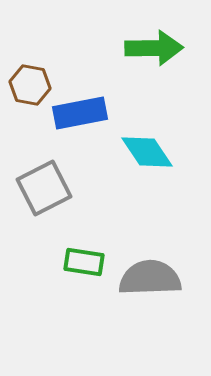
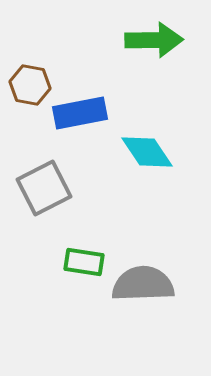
green arrow: moved 8 px up
gray semicircle: moved 7 px left, 6 px down
